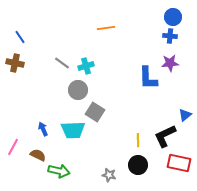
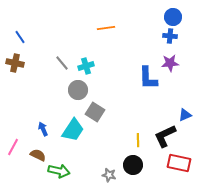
gray line: rotated 14 degrees clockwise
blue triangle: rotated 16 degrees clockwise
cyan trapezoid: rotated 55 degrees counterclockwise
black circle: moved 5 px left
